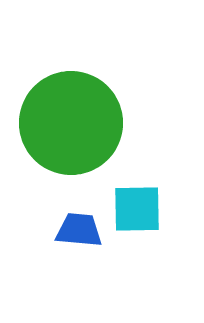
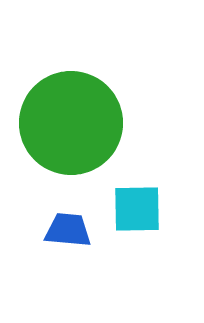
blue trapezoid: moved 11 px left
